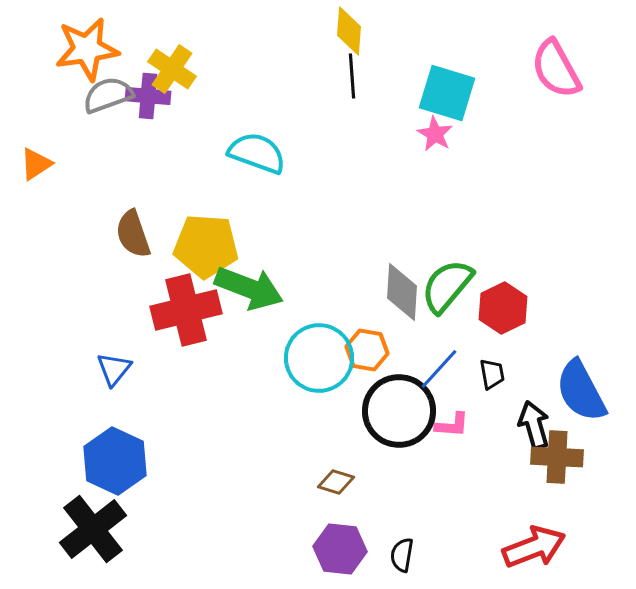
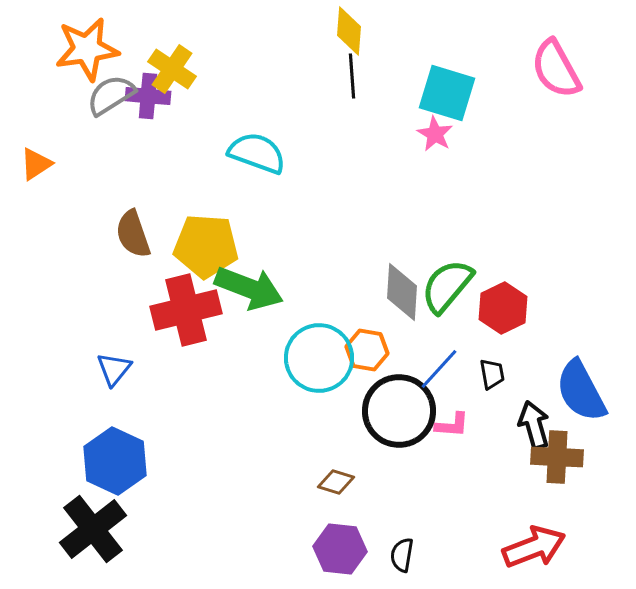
gray semicircle: moved 3 px right; rotated 12 degrees counterclockwise
